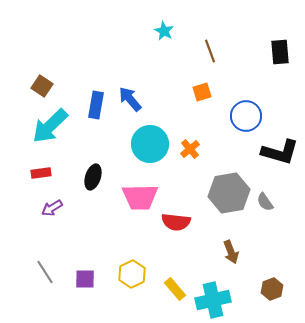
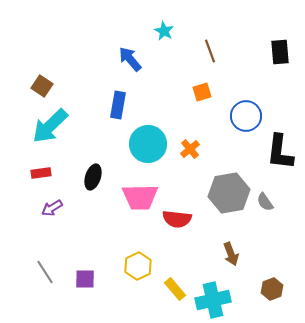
blue arrow: moved 40 px up
blue rectangle: moved 22 px right
cyan circle: moved 2 px left
black L-shape: rotated 81 degrees clockwise
red semicircle: moved 1 px right, 3 px up
brown arrow: moved 2 px down
yellow hexagon: moved 6 px right, 8 px up
